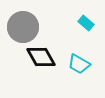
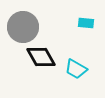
cyan rectangle: rotated 35 degrees counterclockwise
cyan trapezoid: moved 3 px left, 5 px down
